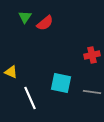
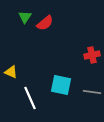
cyan square: moved 2 px down
